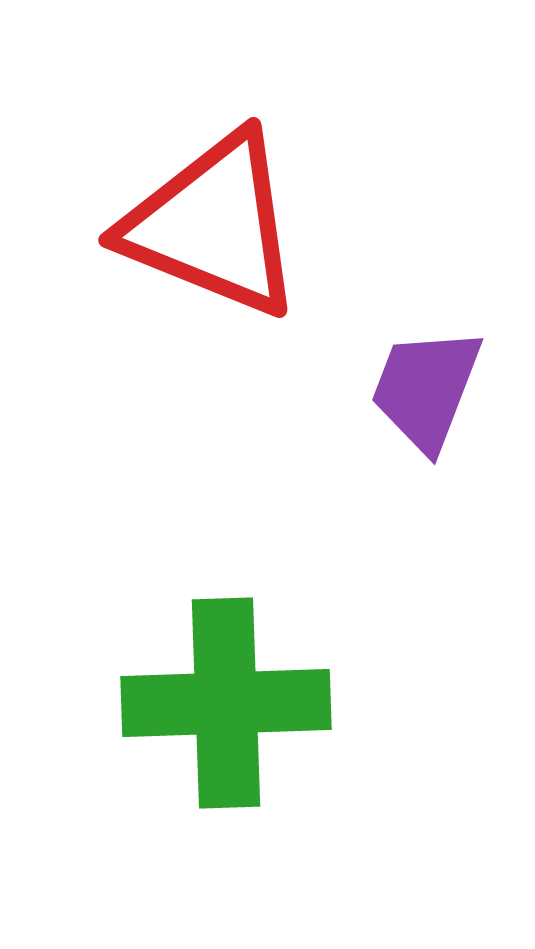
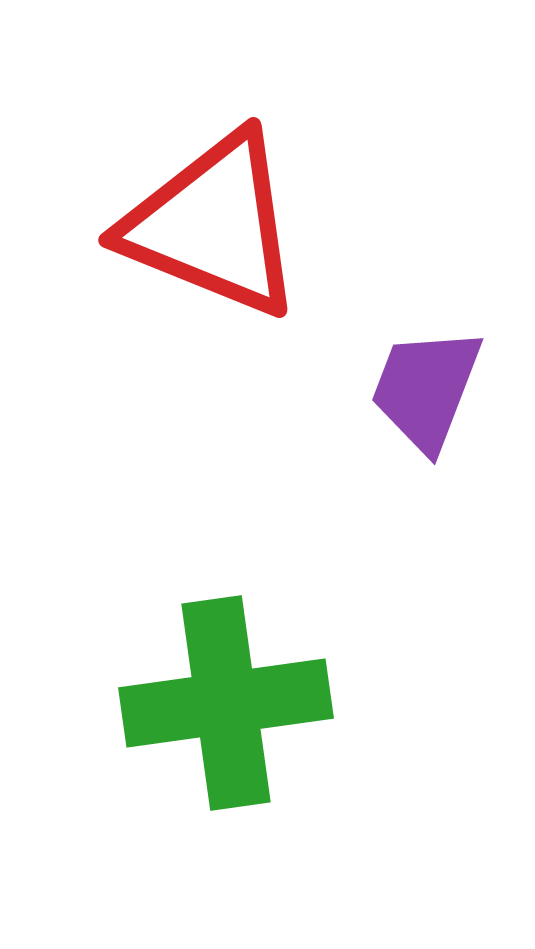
green cross: rotated 6 degrees counterclockwise
